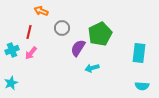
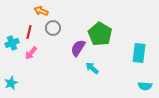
gray circle: moved 9 px left
green pentagon: rotated 15 degrees counterclockwise
cyan cross: moved 7 px up
cyan arrow: rotated 56 degrees clockwise
cyan semicircle: moved 3 px right
